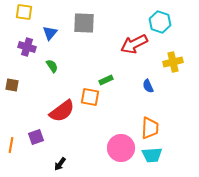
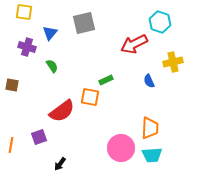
gray square: rotated 15 degrees counterclockwise
blue semicircle: moved 1 px right, 5 px up
purple square: moved 3 px right
